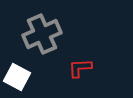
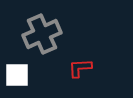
white square: moved 2 px up; rotated 28 degrees counterclockwise
